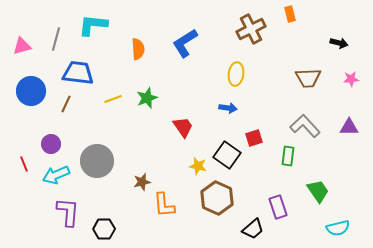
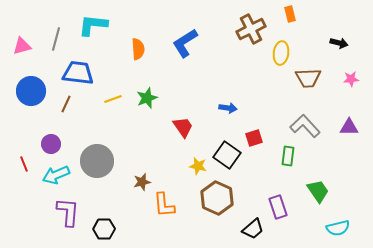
yellow ellipse: moved 45 px right, 21 px up
